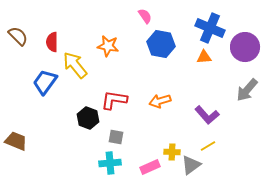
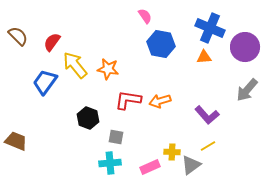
red semicircle: rotated 36 degrees clockwise
orange star: moved 23 px down
red L-shape: moved 14 px right
